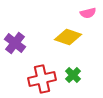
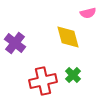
yellow diamond: rotated 56 degrees clockwise
red cross: moved 1 px right, 2 px down
